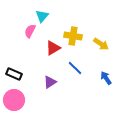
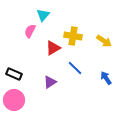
cyan triangle: moved 1 px right, 1 px up
yellow arrow: moved 3 px right, 3 px up
